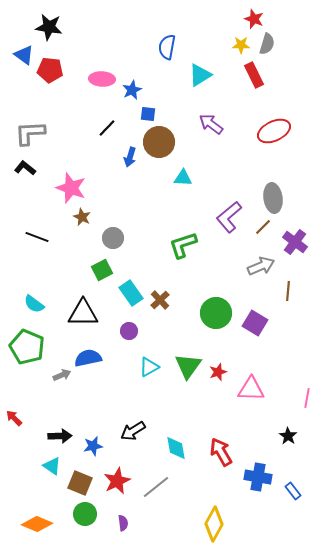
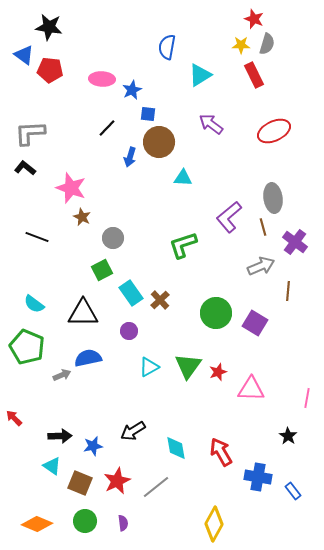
brown line at (263, 227): rotated 60 degrees counterclockwise
green circle at (85, 514): moved 7 px down
